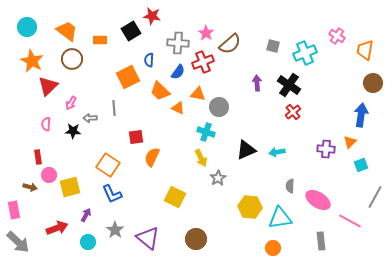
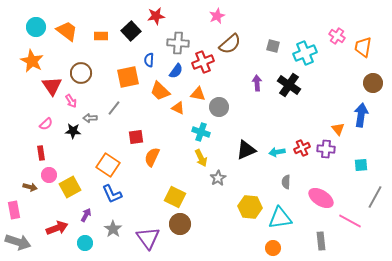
red star at (152, 16): moved 4 px right; rotated 18 degrees counterclockwise
cyan circle at (27, 27): moved 9 px right
black square at (131, 31): rotated 12 degrees counterclockwise
pink star at (206, 33): moved 11 px right, 17 px up; rotated 14 degrees clockwise
orange rectangle at (100, 40): moved 1 px right, 4 px up
orange trapezoid at (365, 50): moved 2 px left, 3 px up
brown circle at (72, 59): moved 9 px right, 14 px down
blue semicircle at (178, 72): moved 2 px left, 1 px up
orange square at (128, 77): rotated 15 degrees clockwise
red triangle at (48, 86): moved 4 px right; rotated 20 degrees counterclockwise
pink arrow at (71, 103): moved 2 px up; rotated 64 degrees counterclockwise
gray line at (114, 108): rotated 42 degrees clockwise
red cross at (293, 112): moved 9 px right, 36 px down; rotated 14 degrees clockwise
pink semicircle at (46, 124): rotated 136 degrees counterclockwise
cyan cross at (206, 132): moved 5 px left
orange triangle at (350, 142): moved 12 px left, 13 px up; rotated 24 degrees counterclockwise
red rectangle at (38, 157): moved 3 px right, 4 px up
cyan square at (361, 165): rotated 16 degrees clockwise
gray semicircle at (290, 186): moved 4 px left, 4 px up
yellow square at (70, 187): rotated 15 degrees counterclockwise
pink ellipse at (318, 200): moved 3 px right, 2 px up
gray star at (115, 230): moved 2 px left, 1 px up
purple triangle at (148, 238): rotated 15 degrees clockwise
brown circle at (196, 239): moved 16 px left, 15 px up
gray arrow at (18, 242): rotated 25 degrees counterclockwise
cyan circle at (88, 242): moved 3 px left, 1 px down
